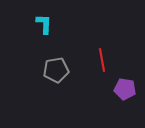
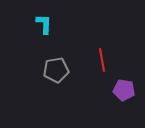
purple pentagon: moved 1 px left, 1 px down
